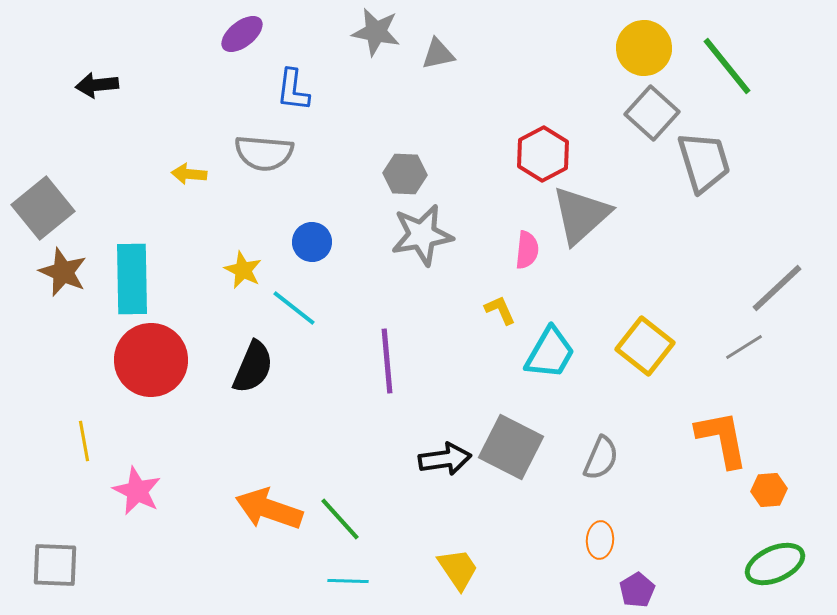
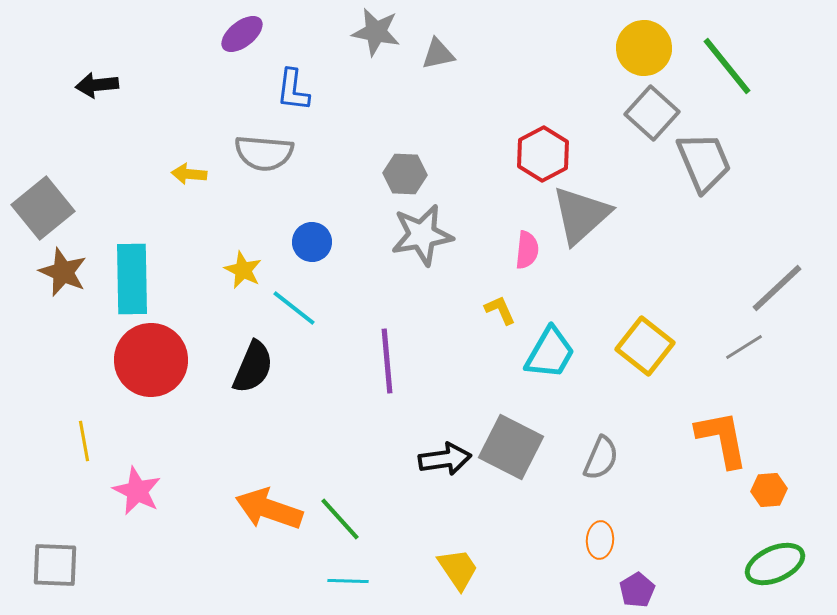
gray trapezoid at (704, 162): rotated 6 degrees counterclockwise
